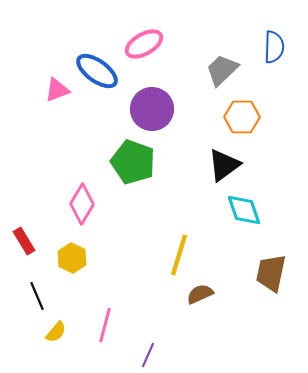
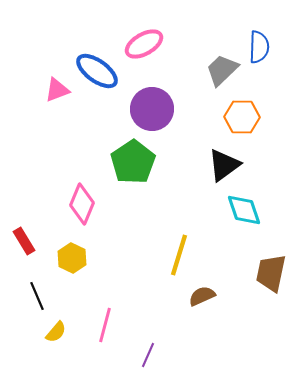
blue semicircle: moved 15 px left
green pentagon: rotated 18 degrees clockwise
pink diamond: rotated 9 degrees counterclockwise
brown semicircle: moved 2 px right, 2 px down
